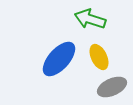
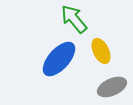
green arrow: moved 16 px left; rotated 32 degrees clockwise
yellow ellipse: moved 2 px right, 6 px up
